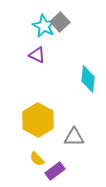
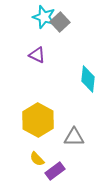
cyan star: moved 9 px up; rotated 10 degrees counterclockwise
